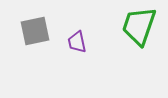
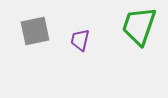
purple trapezoid: moved 3 px right, 2 px up; rotated 25 degrees clockwise
